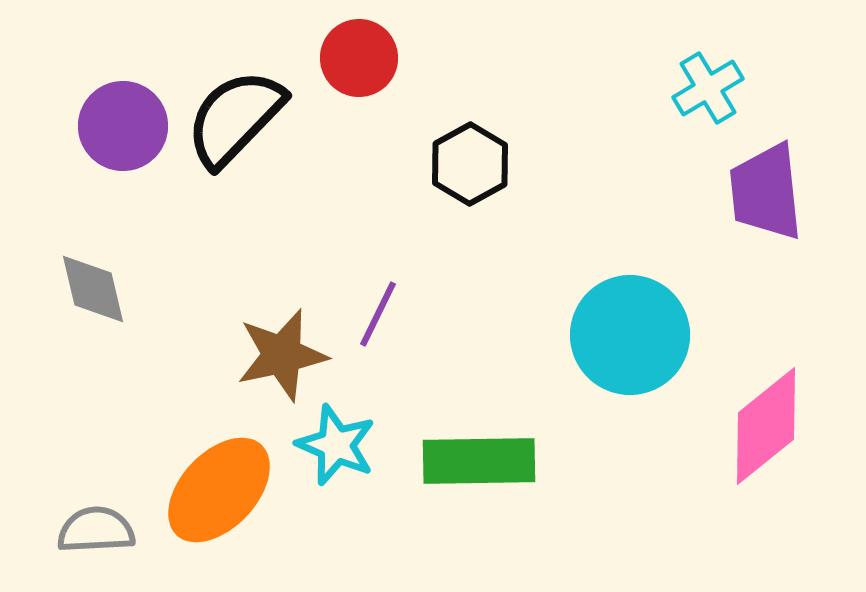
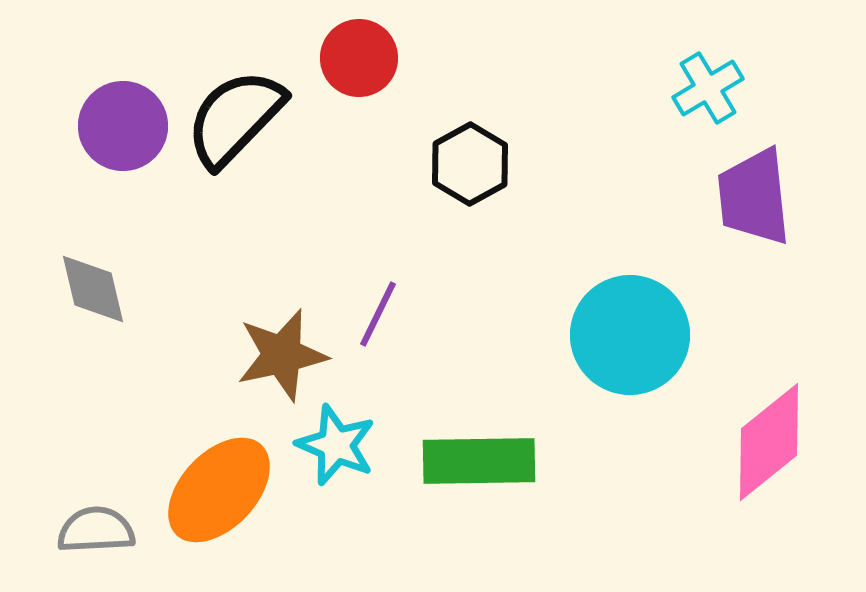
purple trapezoid: moved 12 px left, 5 px down
pink diamond: moved 3 px right, 16 px down
